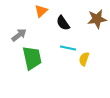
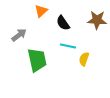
brown star: moved 1 px down; rotated 12 degrees clockwise
cyan line: moved 2 px up
green trapezoid: moved 5 px right, 2 px down
